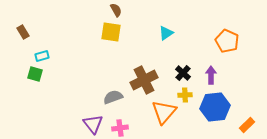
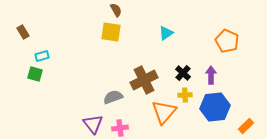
orange rectangle: moved 1 px left, 1 px down
